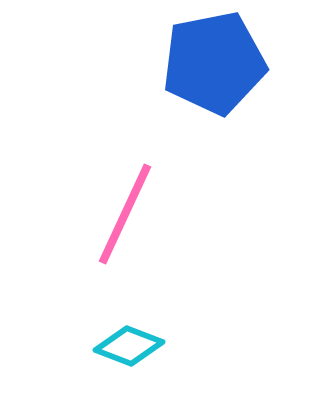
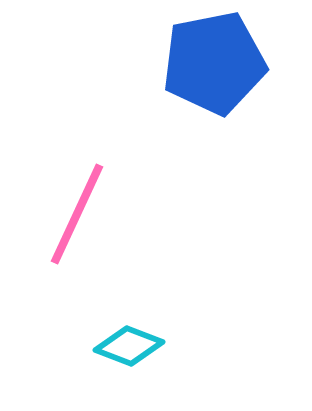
pink line: moved 48 px left
